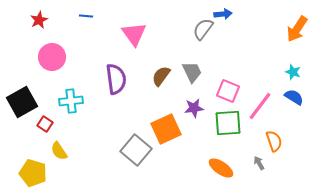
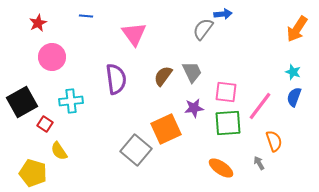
red star: moved 1 px left, 3 px down
brown semicircle: moved 2 px right
pink square: moved 2 px left, 1 px down; rotated 15 degrees counterclockwise
blue semicircle: rotated 102 degrees counterclockwise
